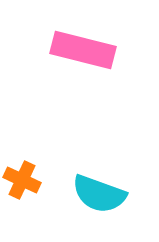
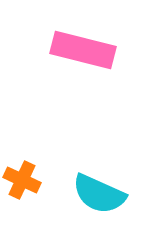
cyan semicircle: rotated 4 degrees clockwise
